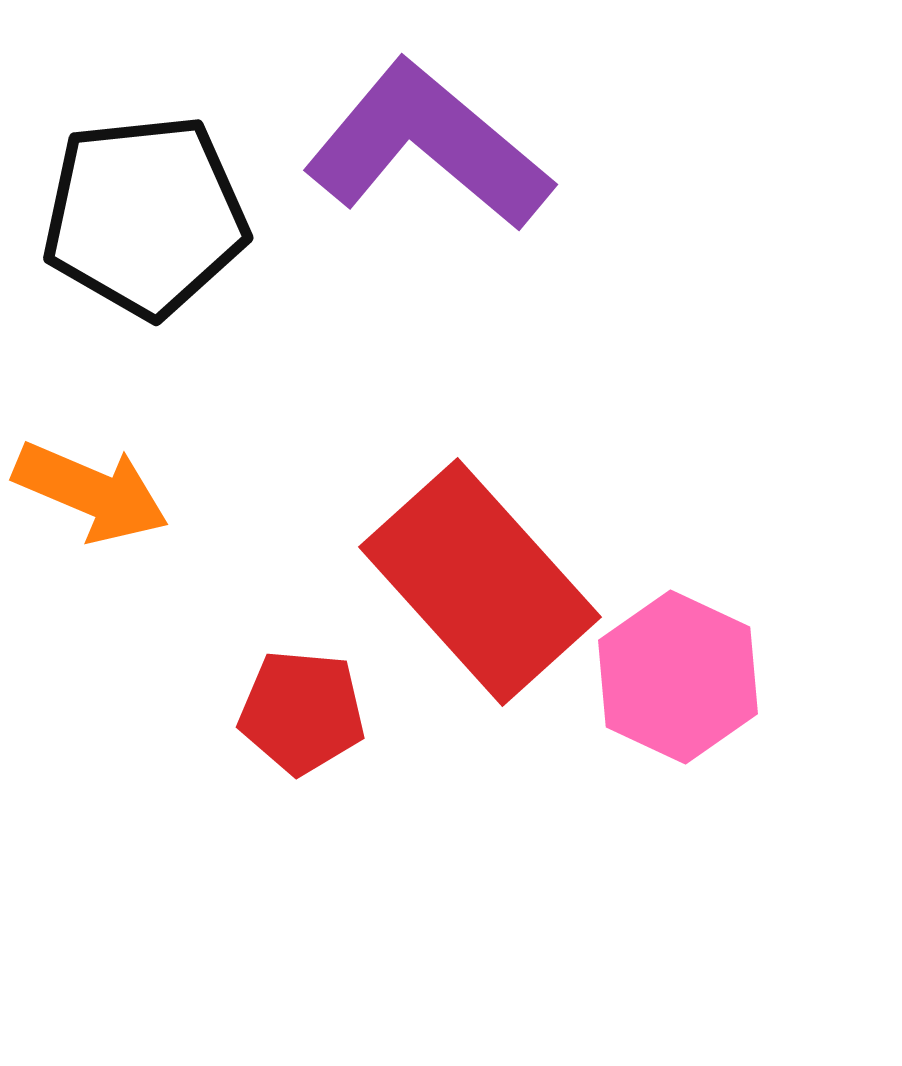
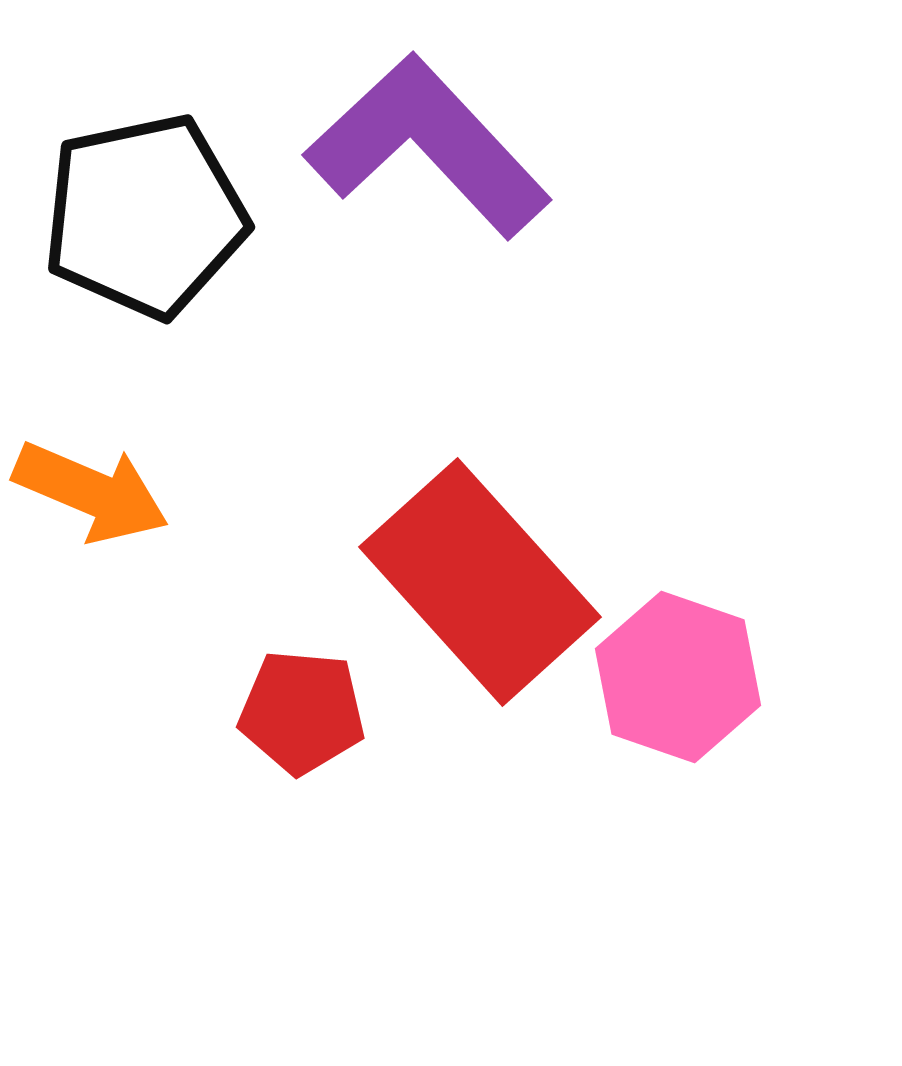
purple L-shape: rotated 7 degrees clockwise
black pentagon: rotated 6 degrees counterclockwise
pink hexagon: rotated 6 degrees counterclockwise
